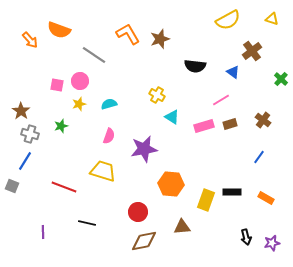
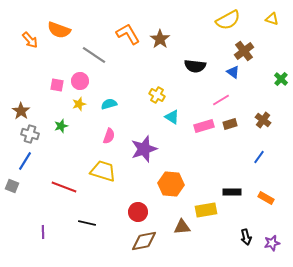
brown star at (160, 39): rotated 18 degrees counterclockwise
brown cross at (252, 51): moved 8 px left
purple star at (144, 149): rotated 8 degrees counterclockwise
yellow rectangle at (206, 200): moved 10 px down; rotated 60 degrees clockwise
